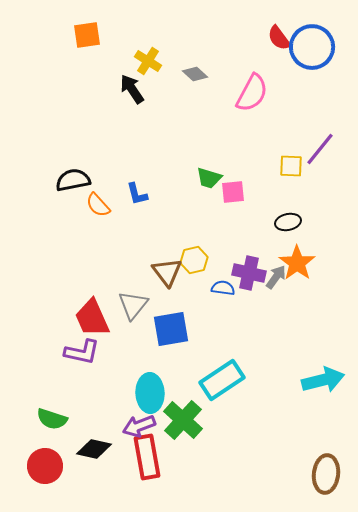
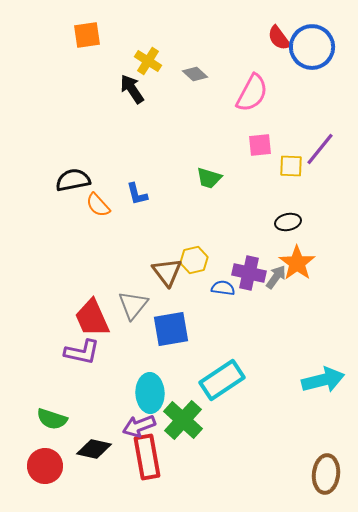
pink square: moved 27 px right, 47 px up
